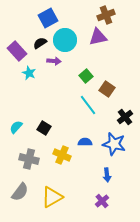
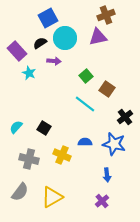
cyan circle: moved 2 px up
cyan line: moved 3 px left, 1 px up; rotated 15 degrees counterclockwise
